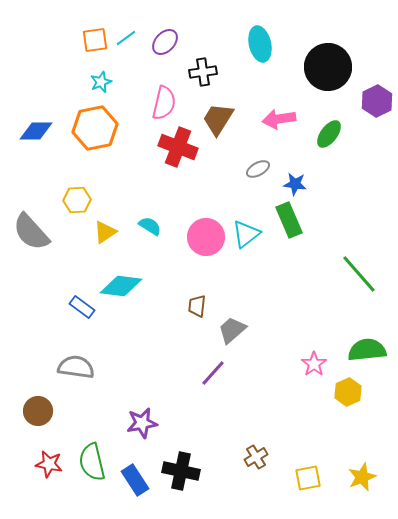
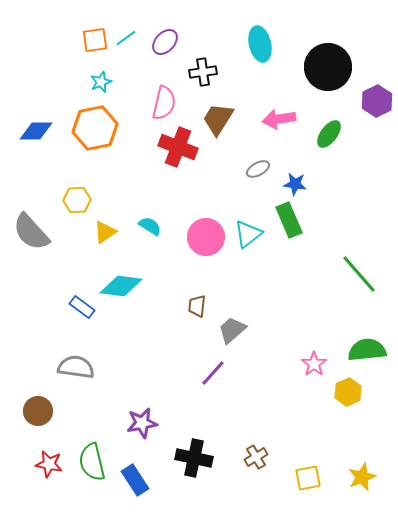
cyan triangle at (246, 234): moved 2 px right
black cross at (181, 471): moved 13 px right, 13 px up
